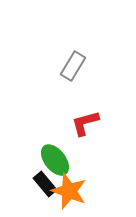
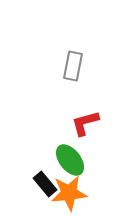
gray rectangle: rotated 20 degrees counterclockwise
green ellipse: moved 15 px right
orange star: moved 2 px down; rotated 27 degrees counterclockwise
